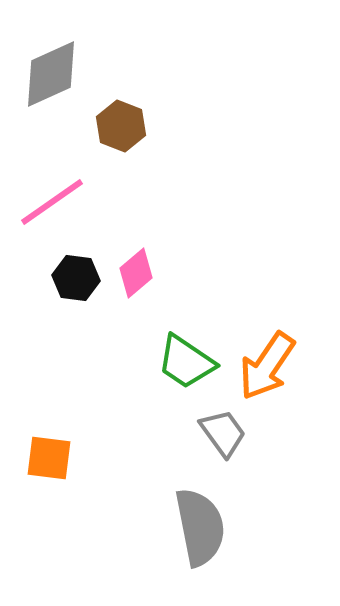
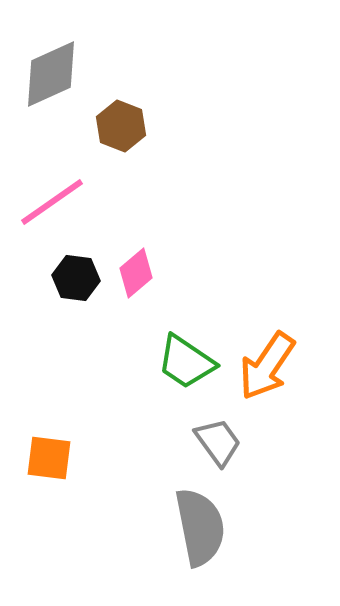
gray trapezoid: moved 5 px left, 9 px down
